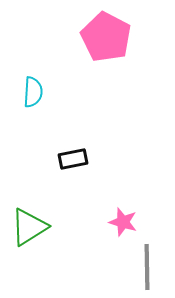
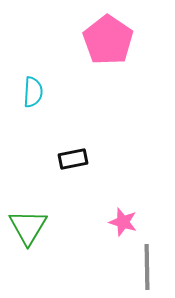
pink pentagon: moved 2 px right, 3 px down; rotated 6 degrees clockwise
green triangle: moved 1 px left; rotated 27 degrees counterclockwise
